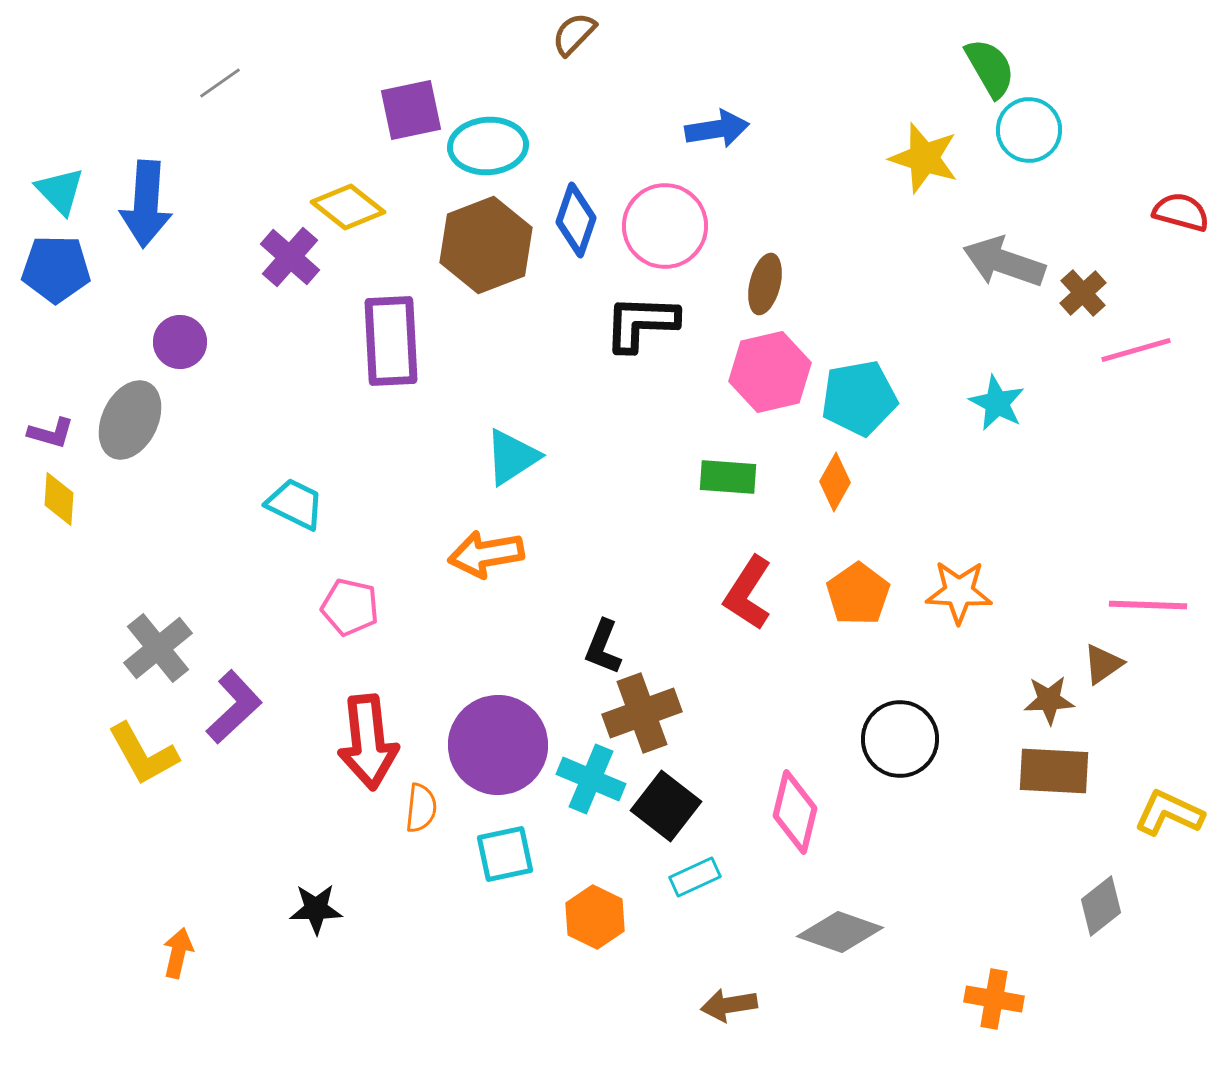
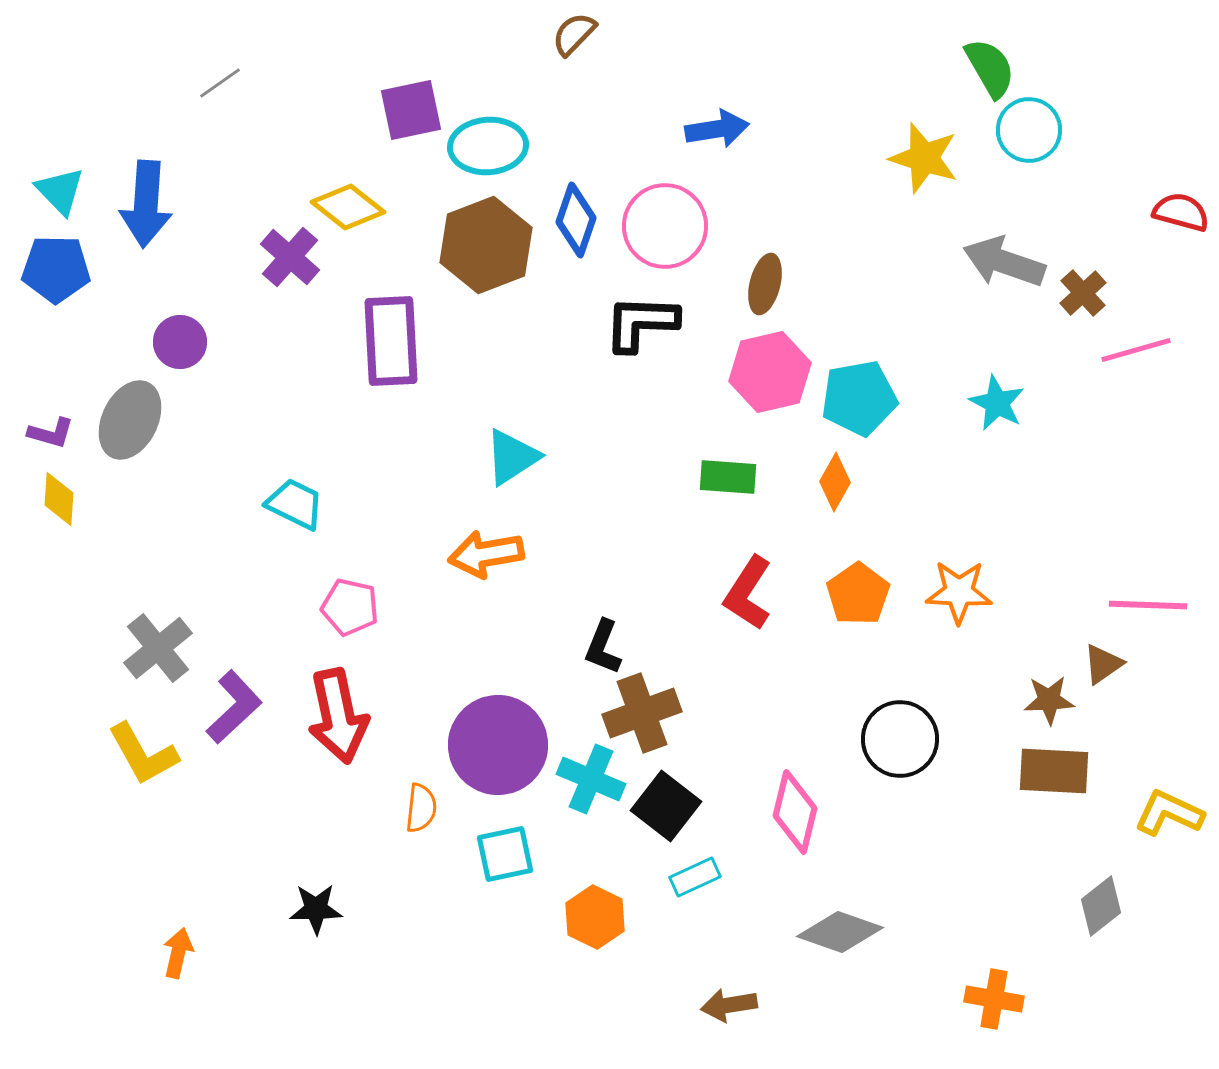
red arrow at (368, 742): moved 30 px left, 26 px up; rotated 6 degrees counterclockwise
